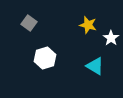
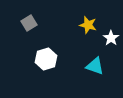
gray square: rotated 21 degrees clockwise
white hexagon: moved 1 px right, 1 px down
cyan triangle: rotated 12 degrees counterclockwise
